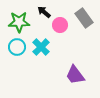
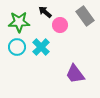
black arrow: moved 1 px right
gray rectangle: moved 1 px right, 2 px up
purple trapezoid: moved 1 px up
